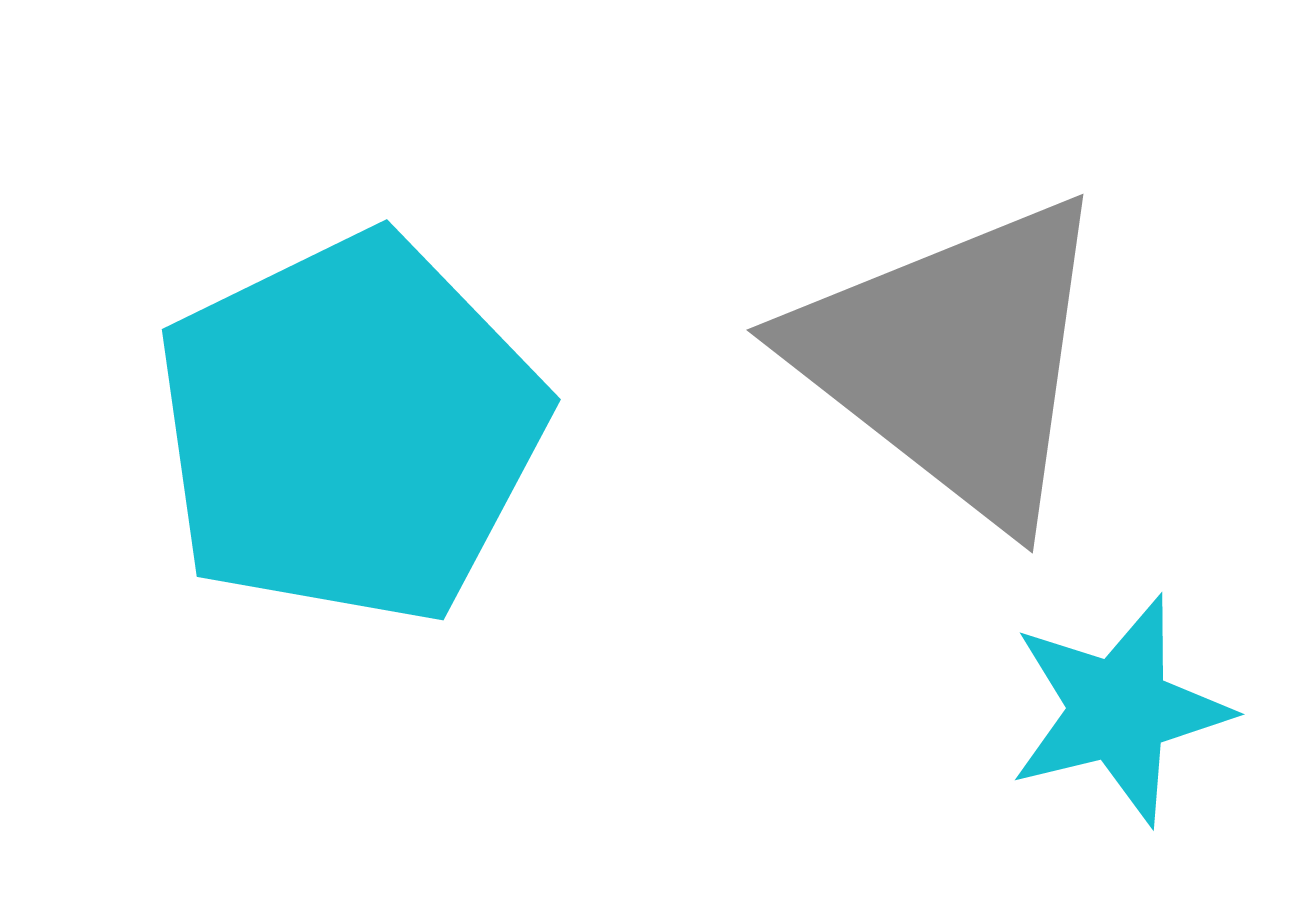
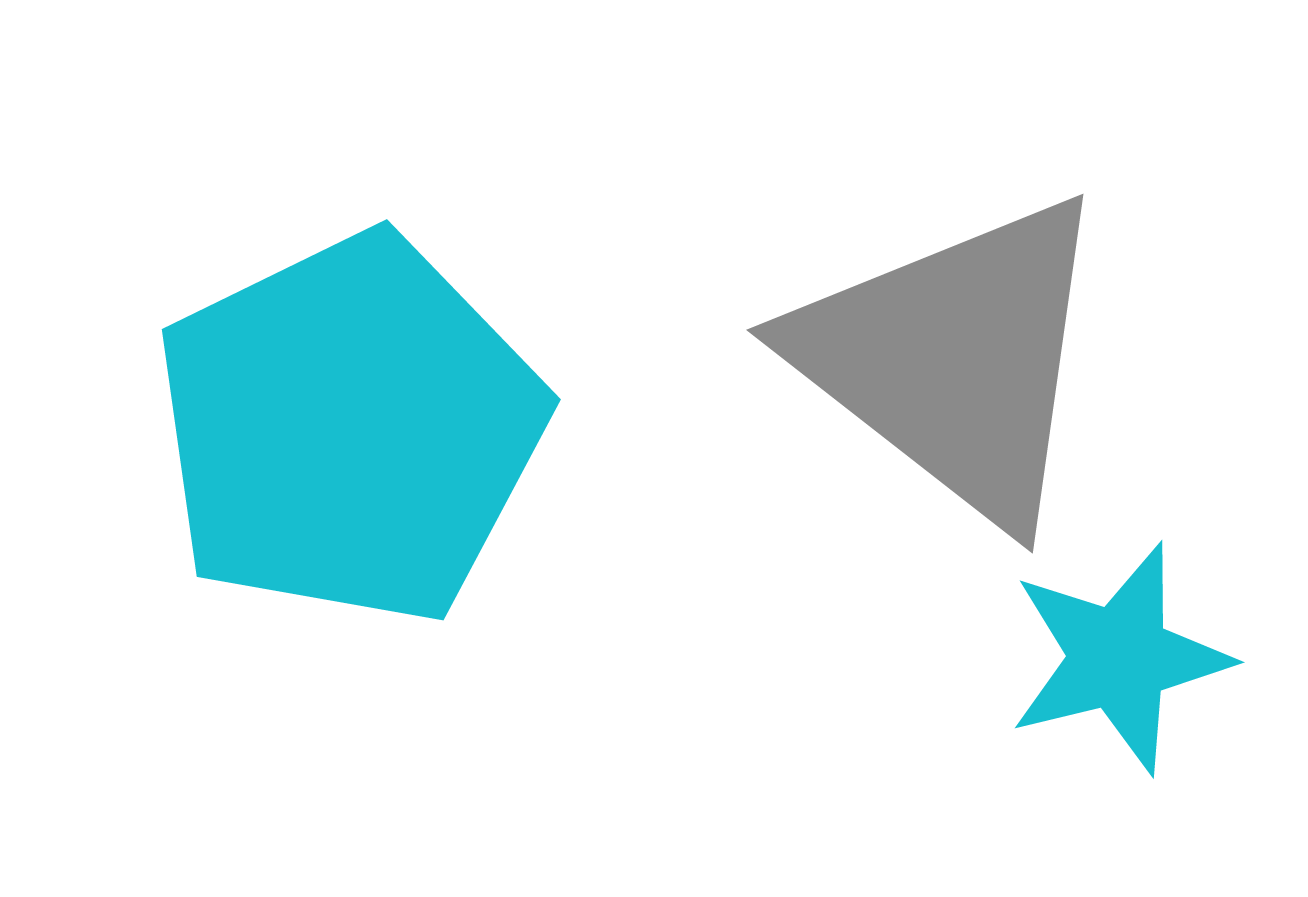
cyan star: moved 52 px up
